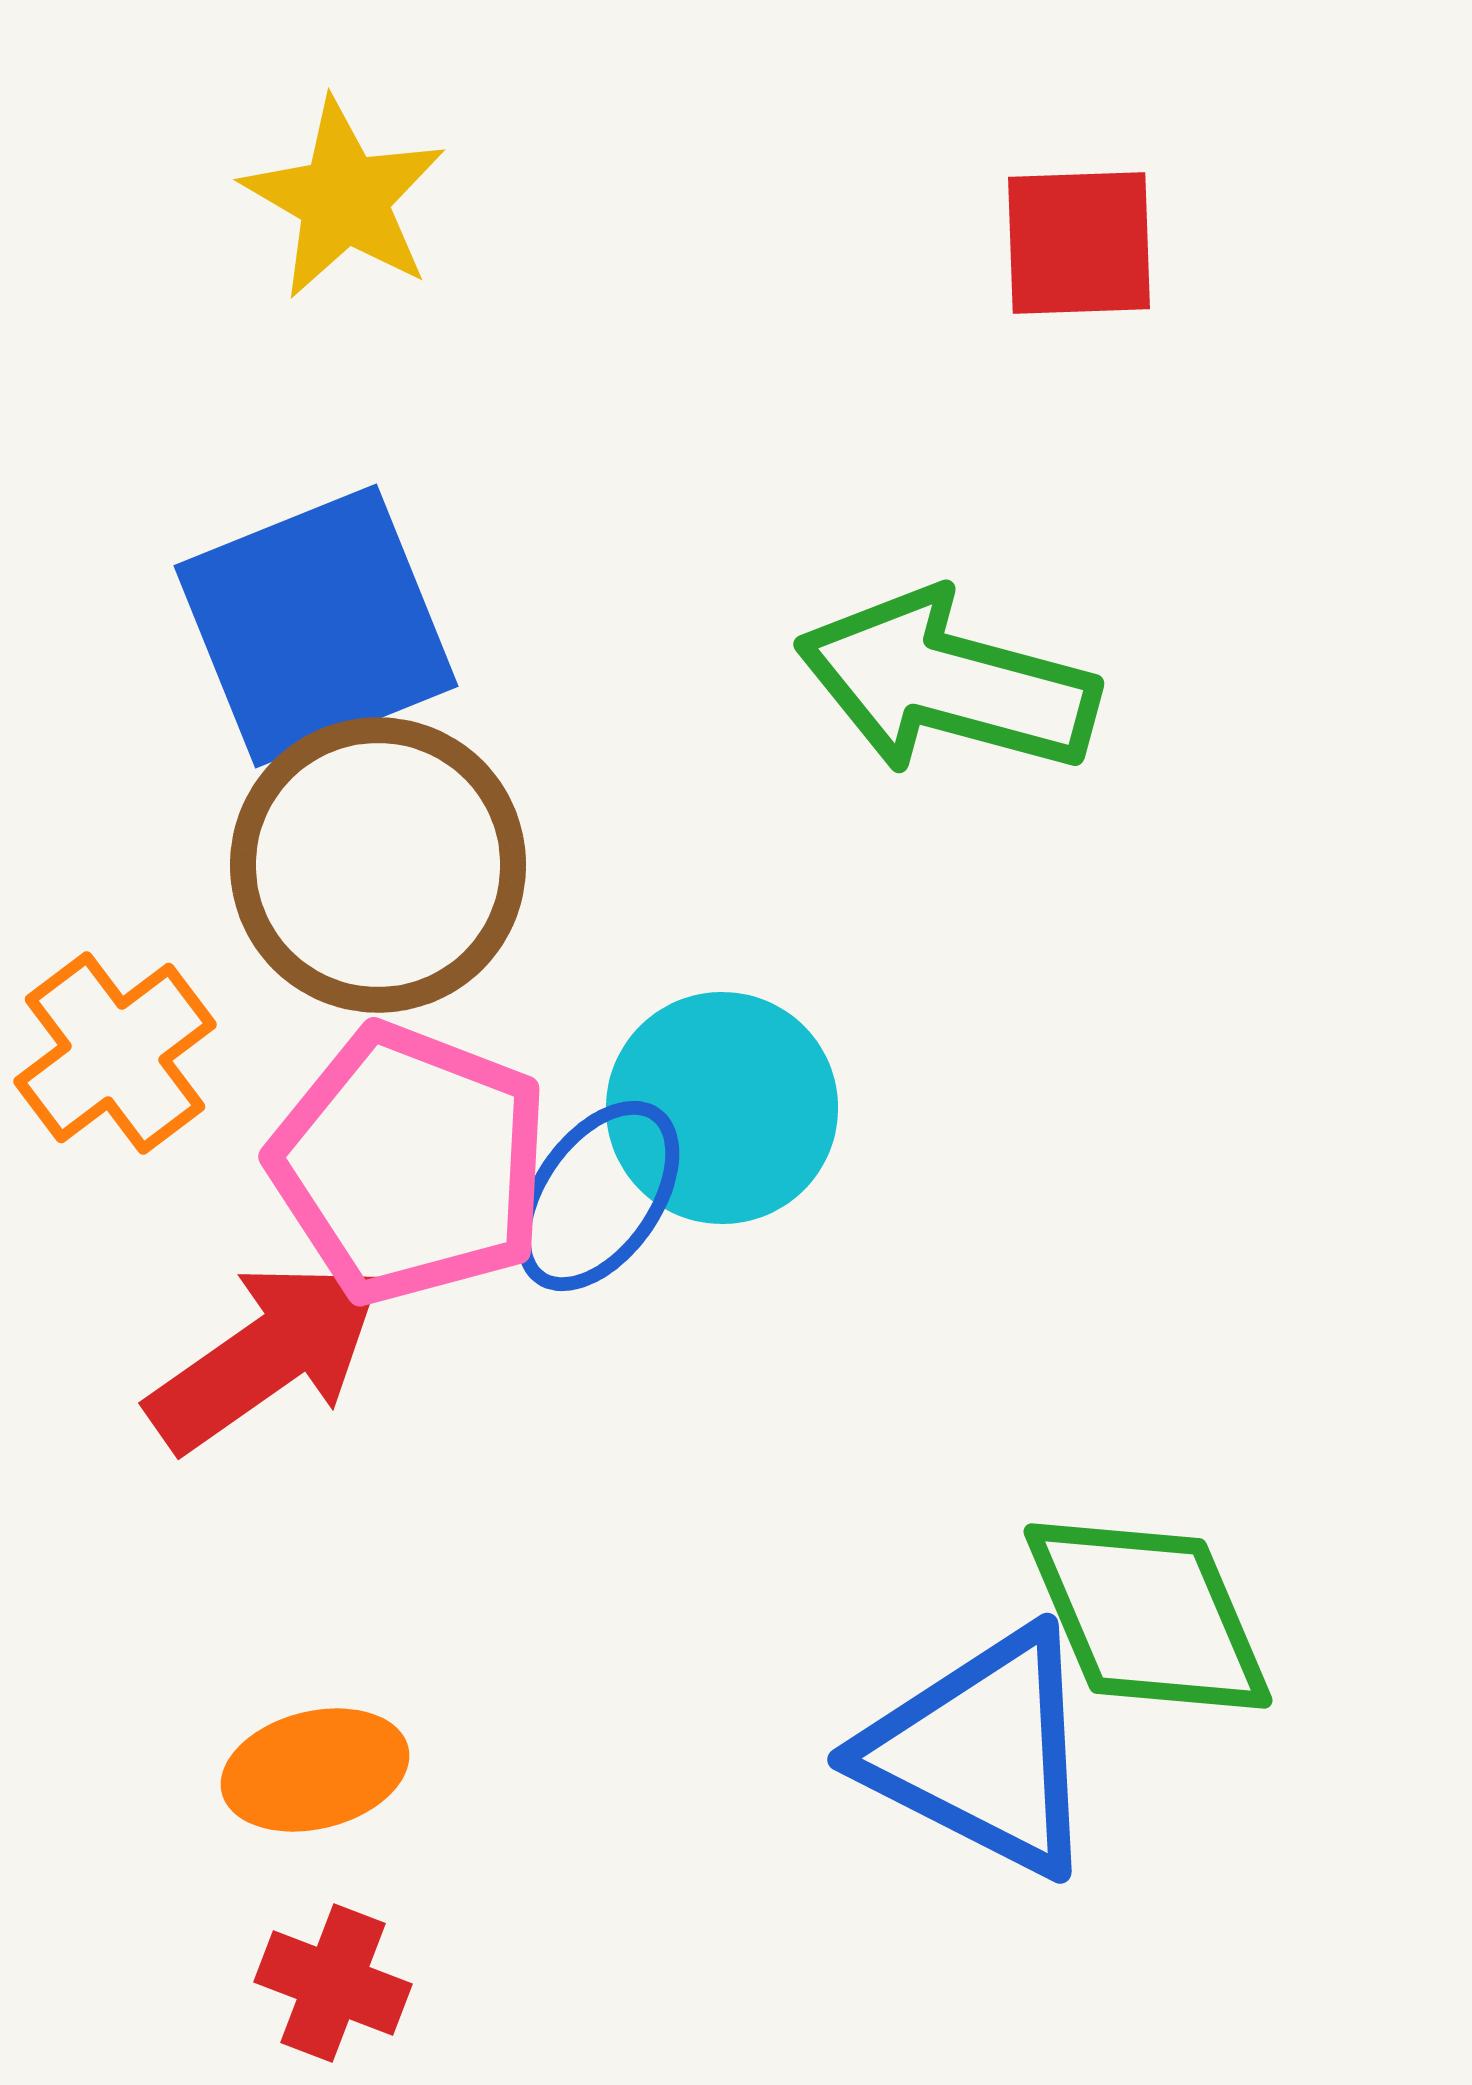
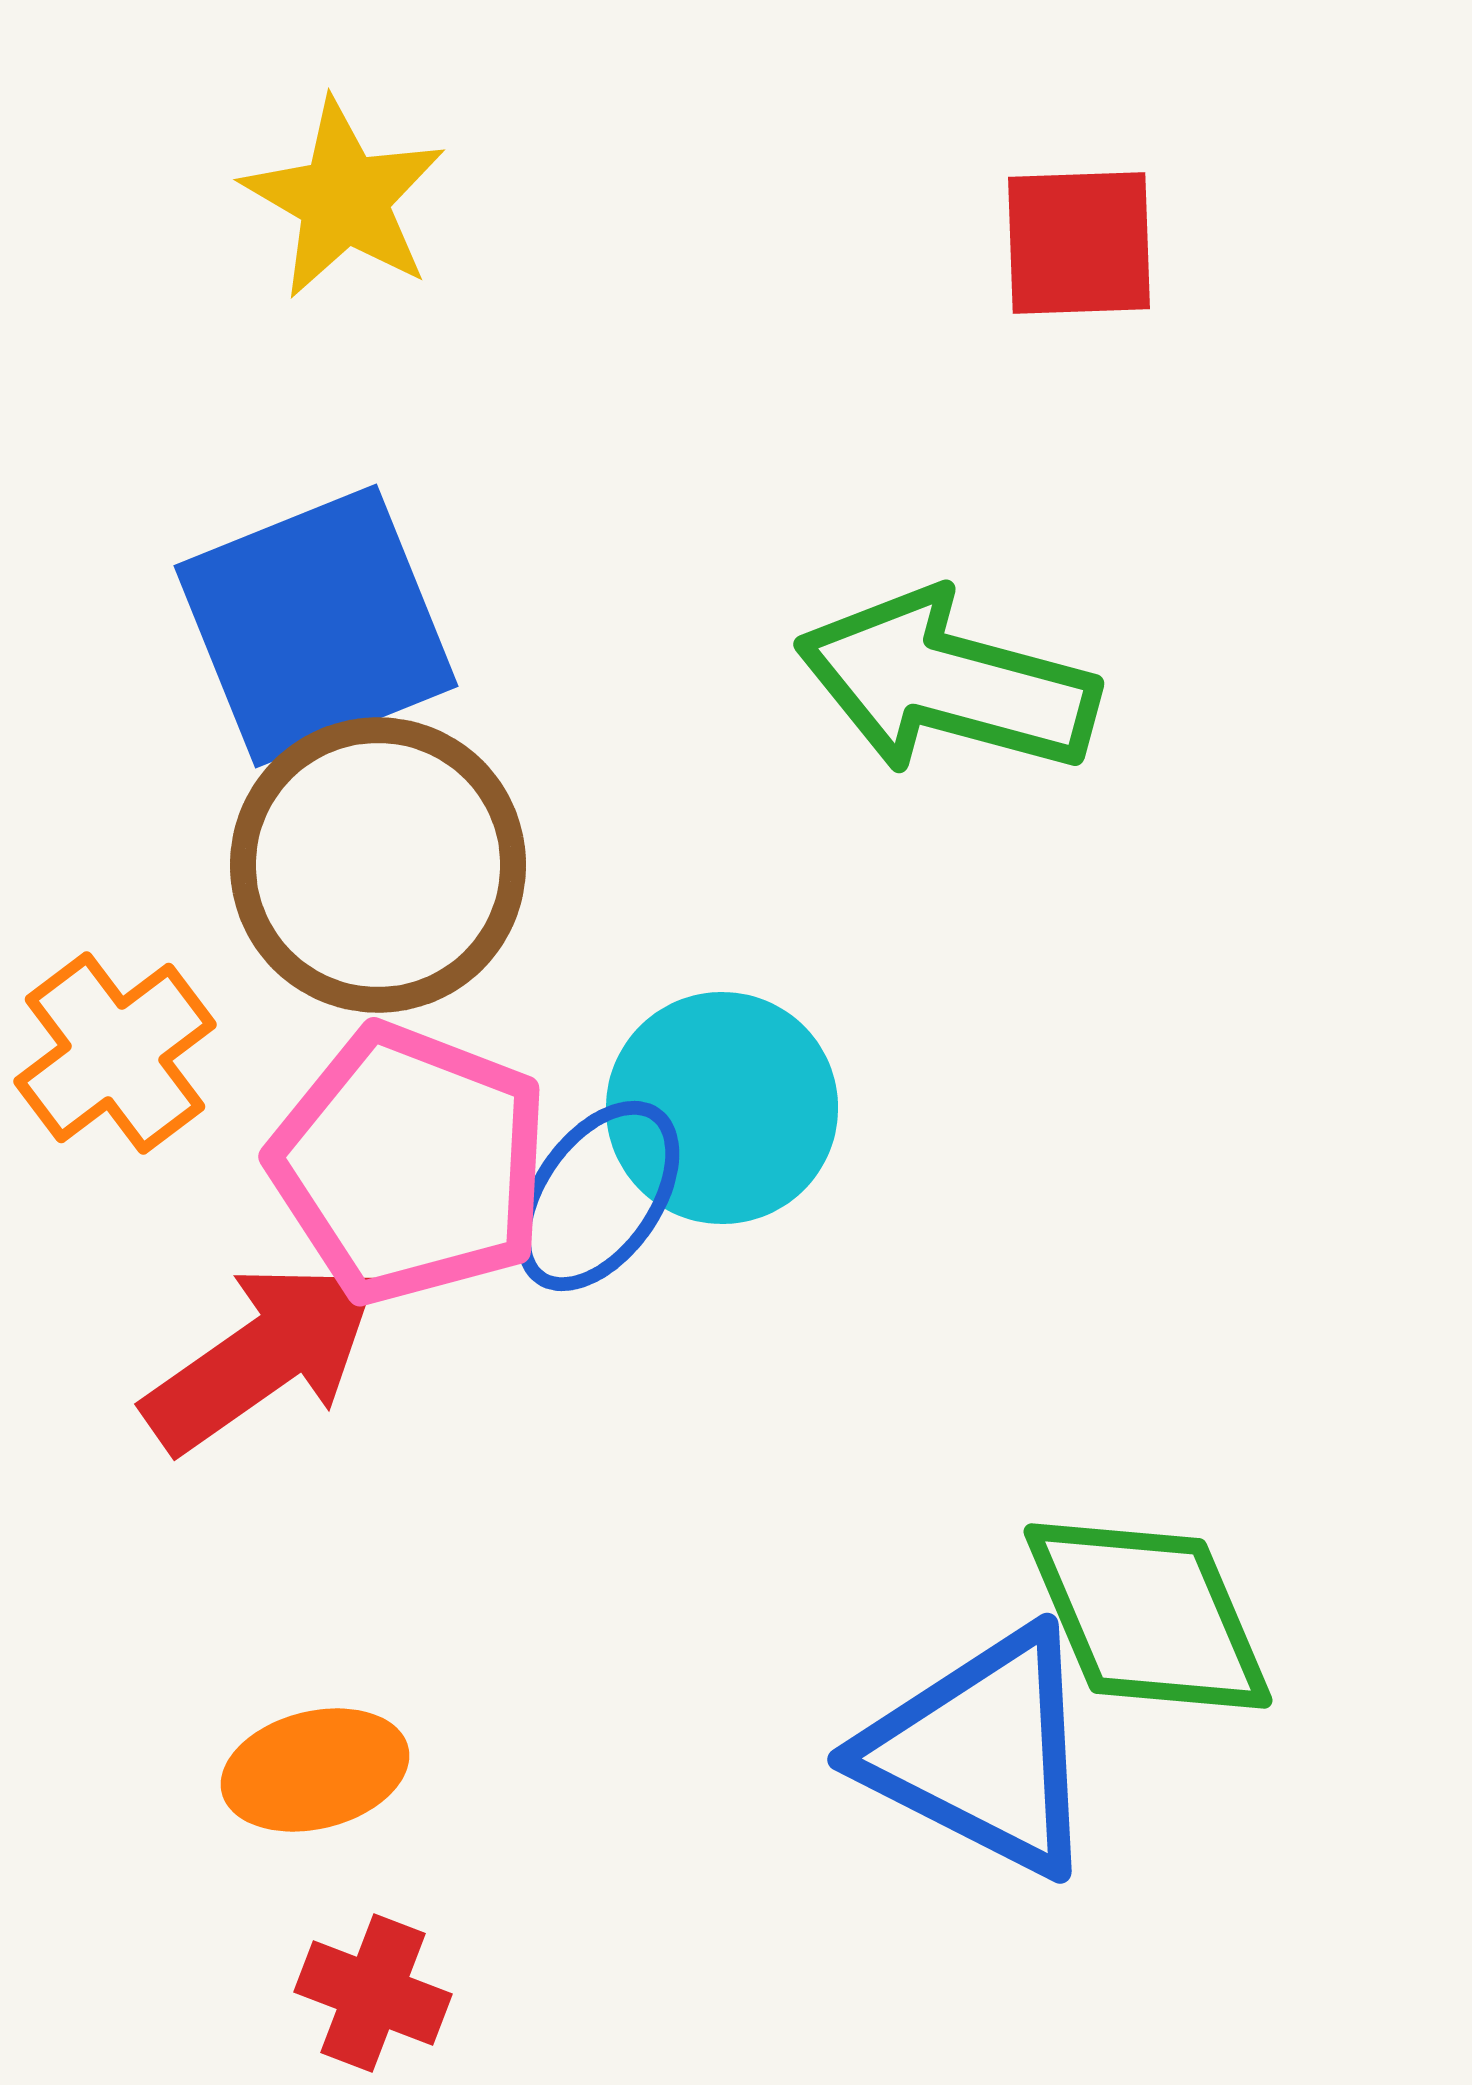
red arrow: moved 4 px left, 1 px down
red cross: moved 40 px right, 10 px down
